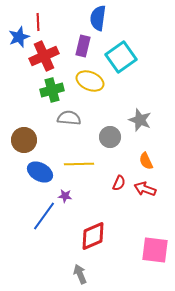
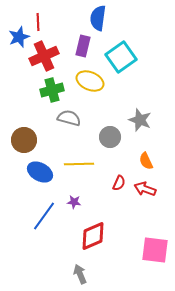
gray semicircle: rotated 10 degrees clockwise
purple star: moved 9 px right, 6 px down
